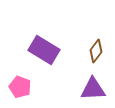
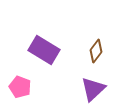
purple triangle: rotated 40 degrees counterclockwise
